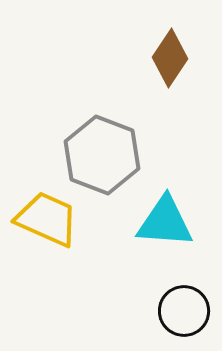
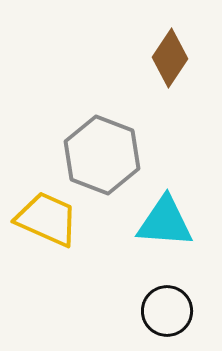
black circle: moved 17 px left
